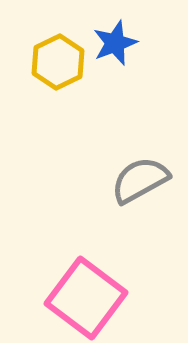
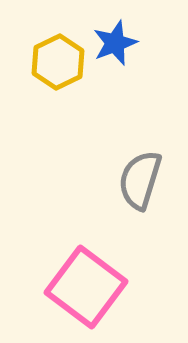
gray semicircle: rotated 44 degrees counterclockwise
pink square: moved 11 px up
